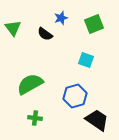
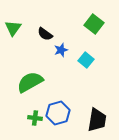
blue star: moved 32 px down
green square: rotated 30 degrees counterclockwise
green triangle: rotated 12 degrees clockwise
cyan square: rotated 21 degrees clockwise
green semicircle: moved 2 px up
blue hexagon: moved 17 px left, 17 px down
black trapezoid: rotated 65 degrees clockwise
